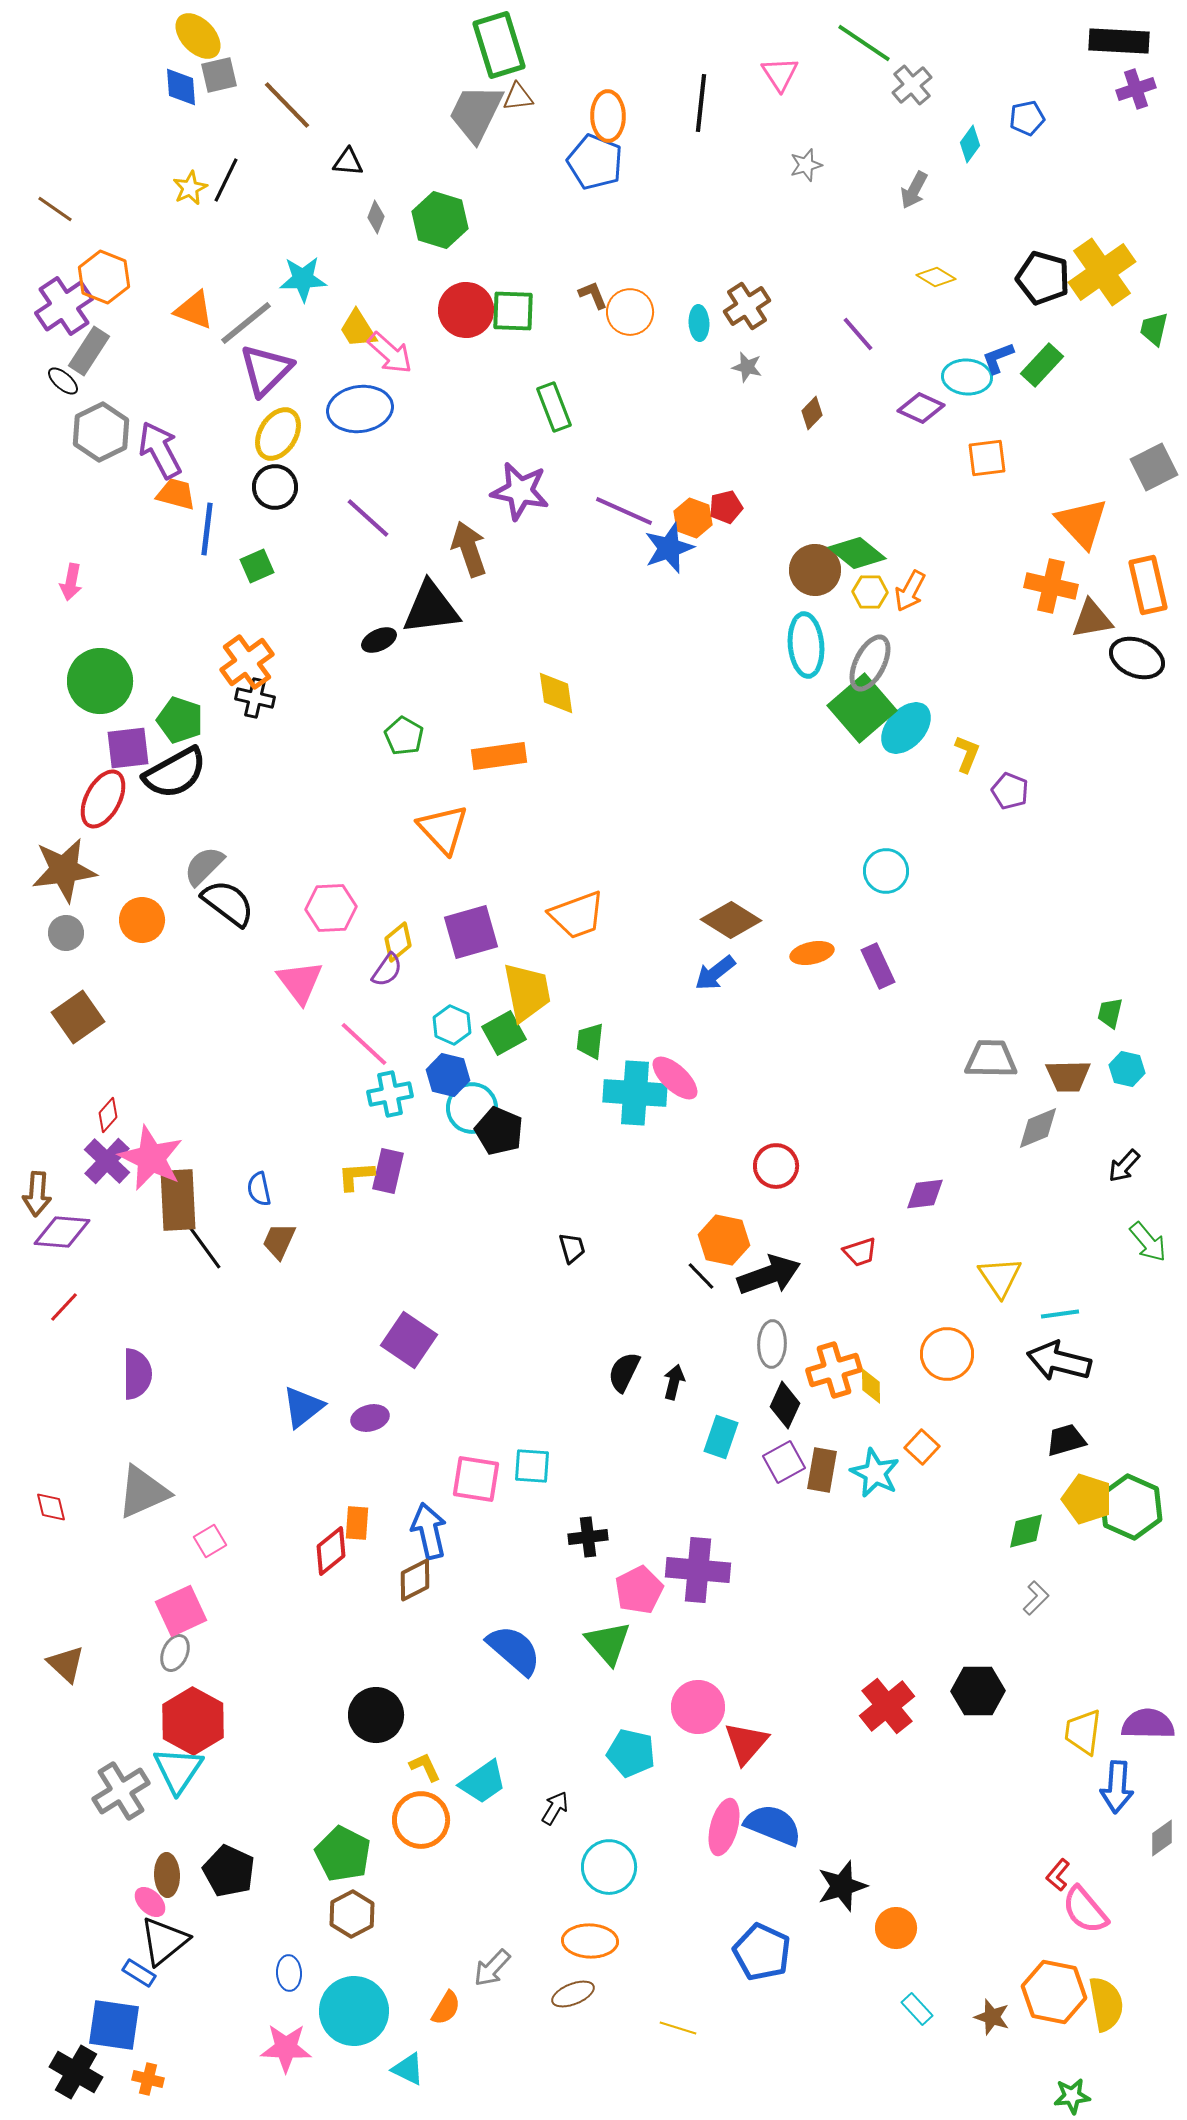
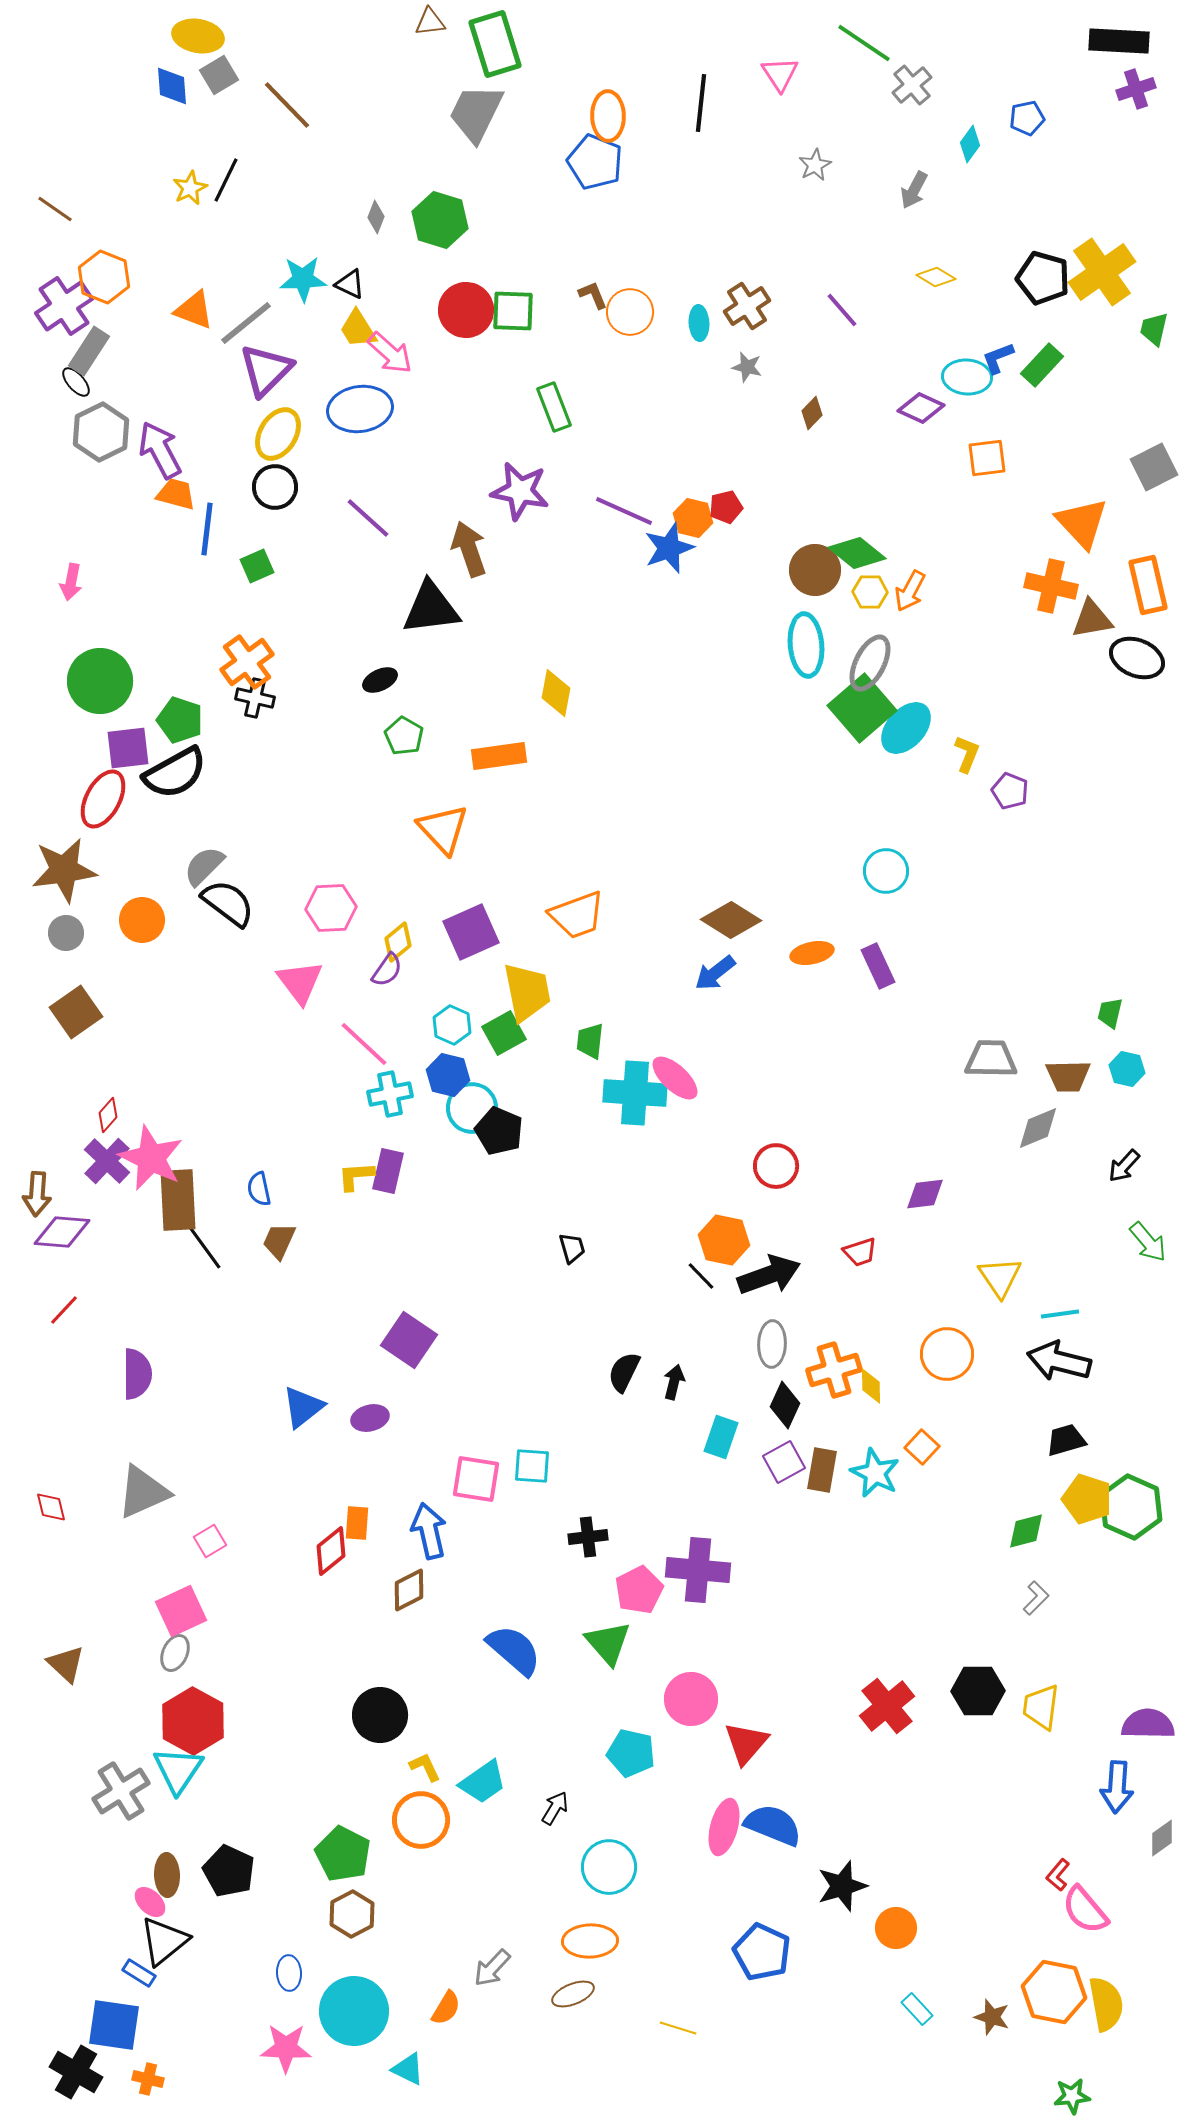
yellow ellipse at (198, 36): rotated 36 degrees counterclockwise
green rectangle at (499, 45): moved 4 px left, 1 px up
gray square at (219, 75): rotated 18 degrees counterclockwise
blue diamond at (181, 87): moved 9 px left, 1 px up
brown triangle at (518, 97): moved 88 px left, 75 px up
black triangle at (348, 162): moved 2 px right, 122 px down; rotated 20 degrees clockwise
gray star at (806, 165): moved 9 px right; rotated 12 degrees counterclockwise
purple line at (858, 334): moved 16 px left, 24 px up
black ellipse at (63, 381): moved 13 px right, 1 px down; rotated 8 degrees clockwise
orange hexagon at (693, 518): rotated 6 degrees counterclockwise
black ellipse at (379, 640): moved 1 px right, 40 px down
yellow diamond at (556, 693): rotated 18 degrees clockwise
purple square at (471, 932): rotated 8 degrees counterclockwise
brown square at (78, 1017): moved 2 px left, 5 px up
red line at (64, 1307): moved 3 px down
brown diamond at (415, 1580): moved 6 px left, 10 px down
pink circle at (698, 1707): moved 7 px left, 8 px up
black circle at (376, 1715): moved 4 px right
yellow trapezoid at (1083, 1732): moved 42 px left, 25 px up
orange ellipse at (590, 1941): rotated 4 degrees counterclockwise
